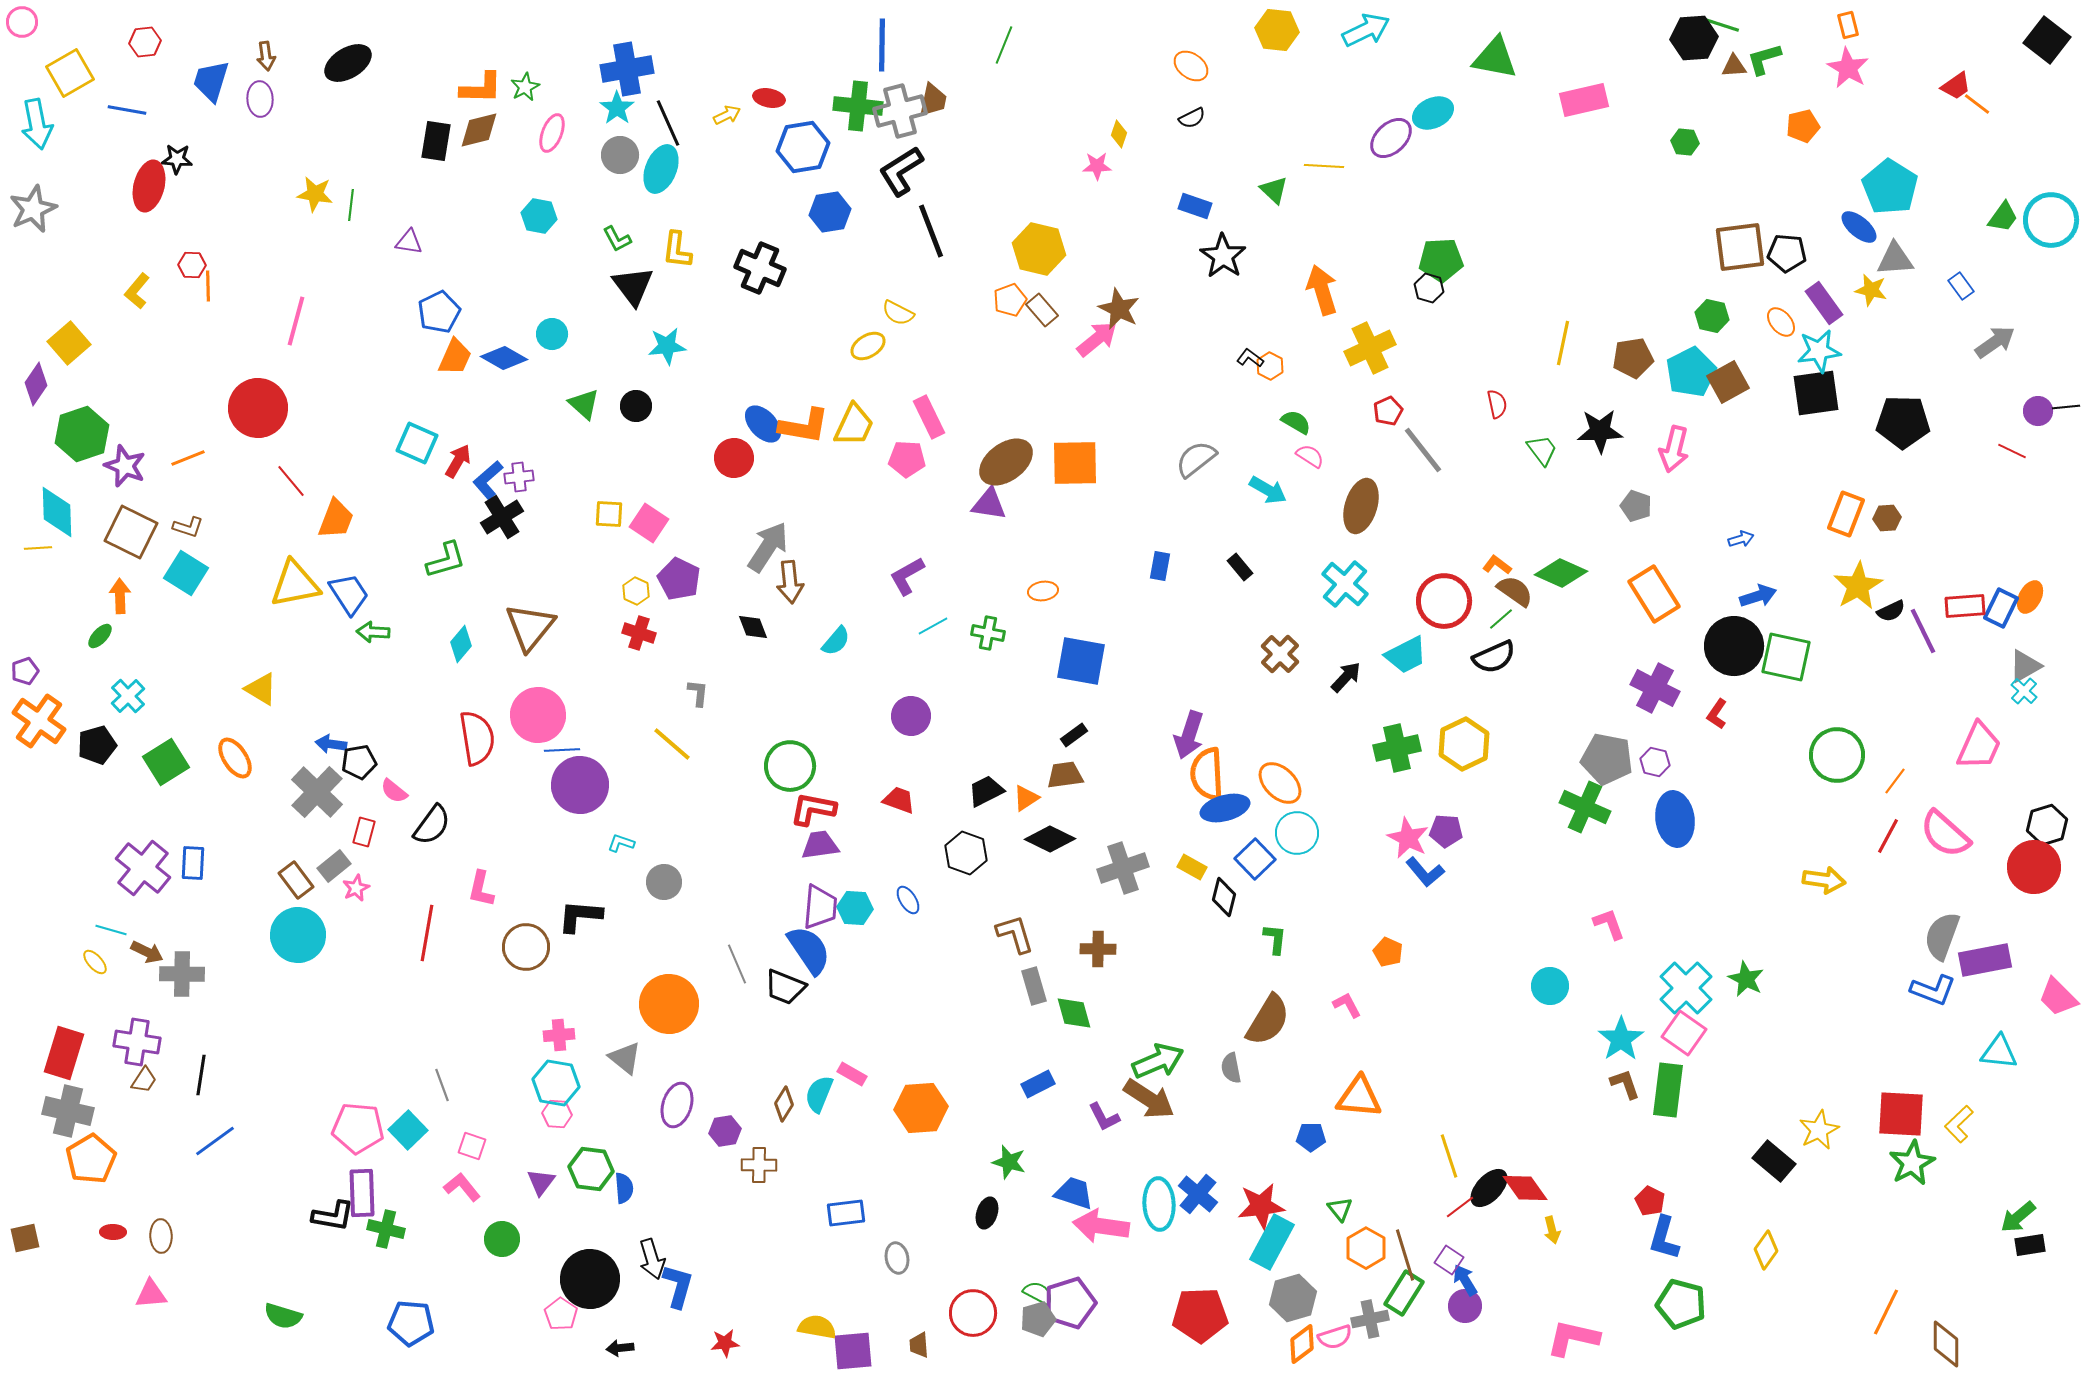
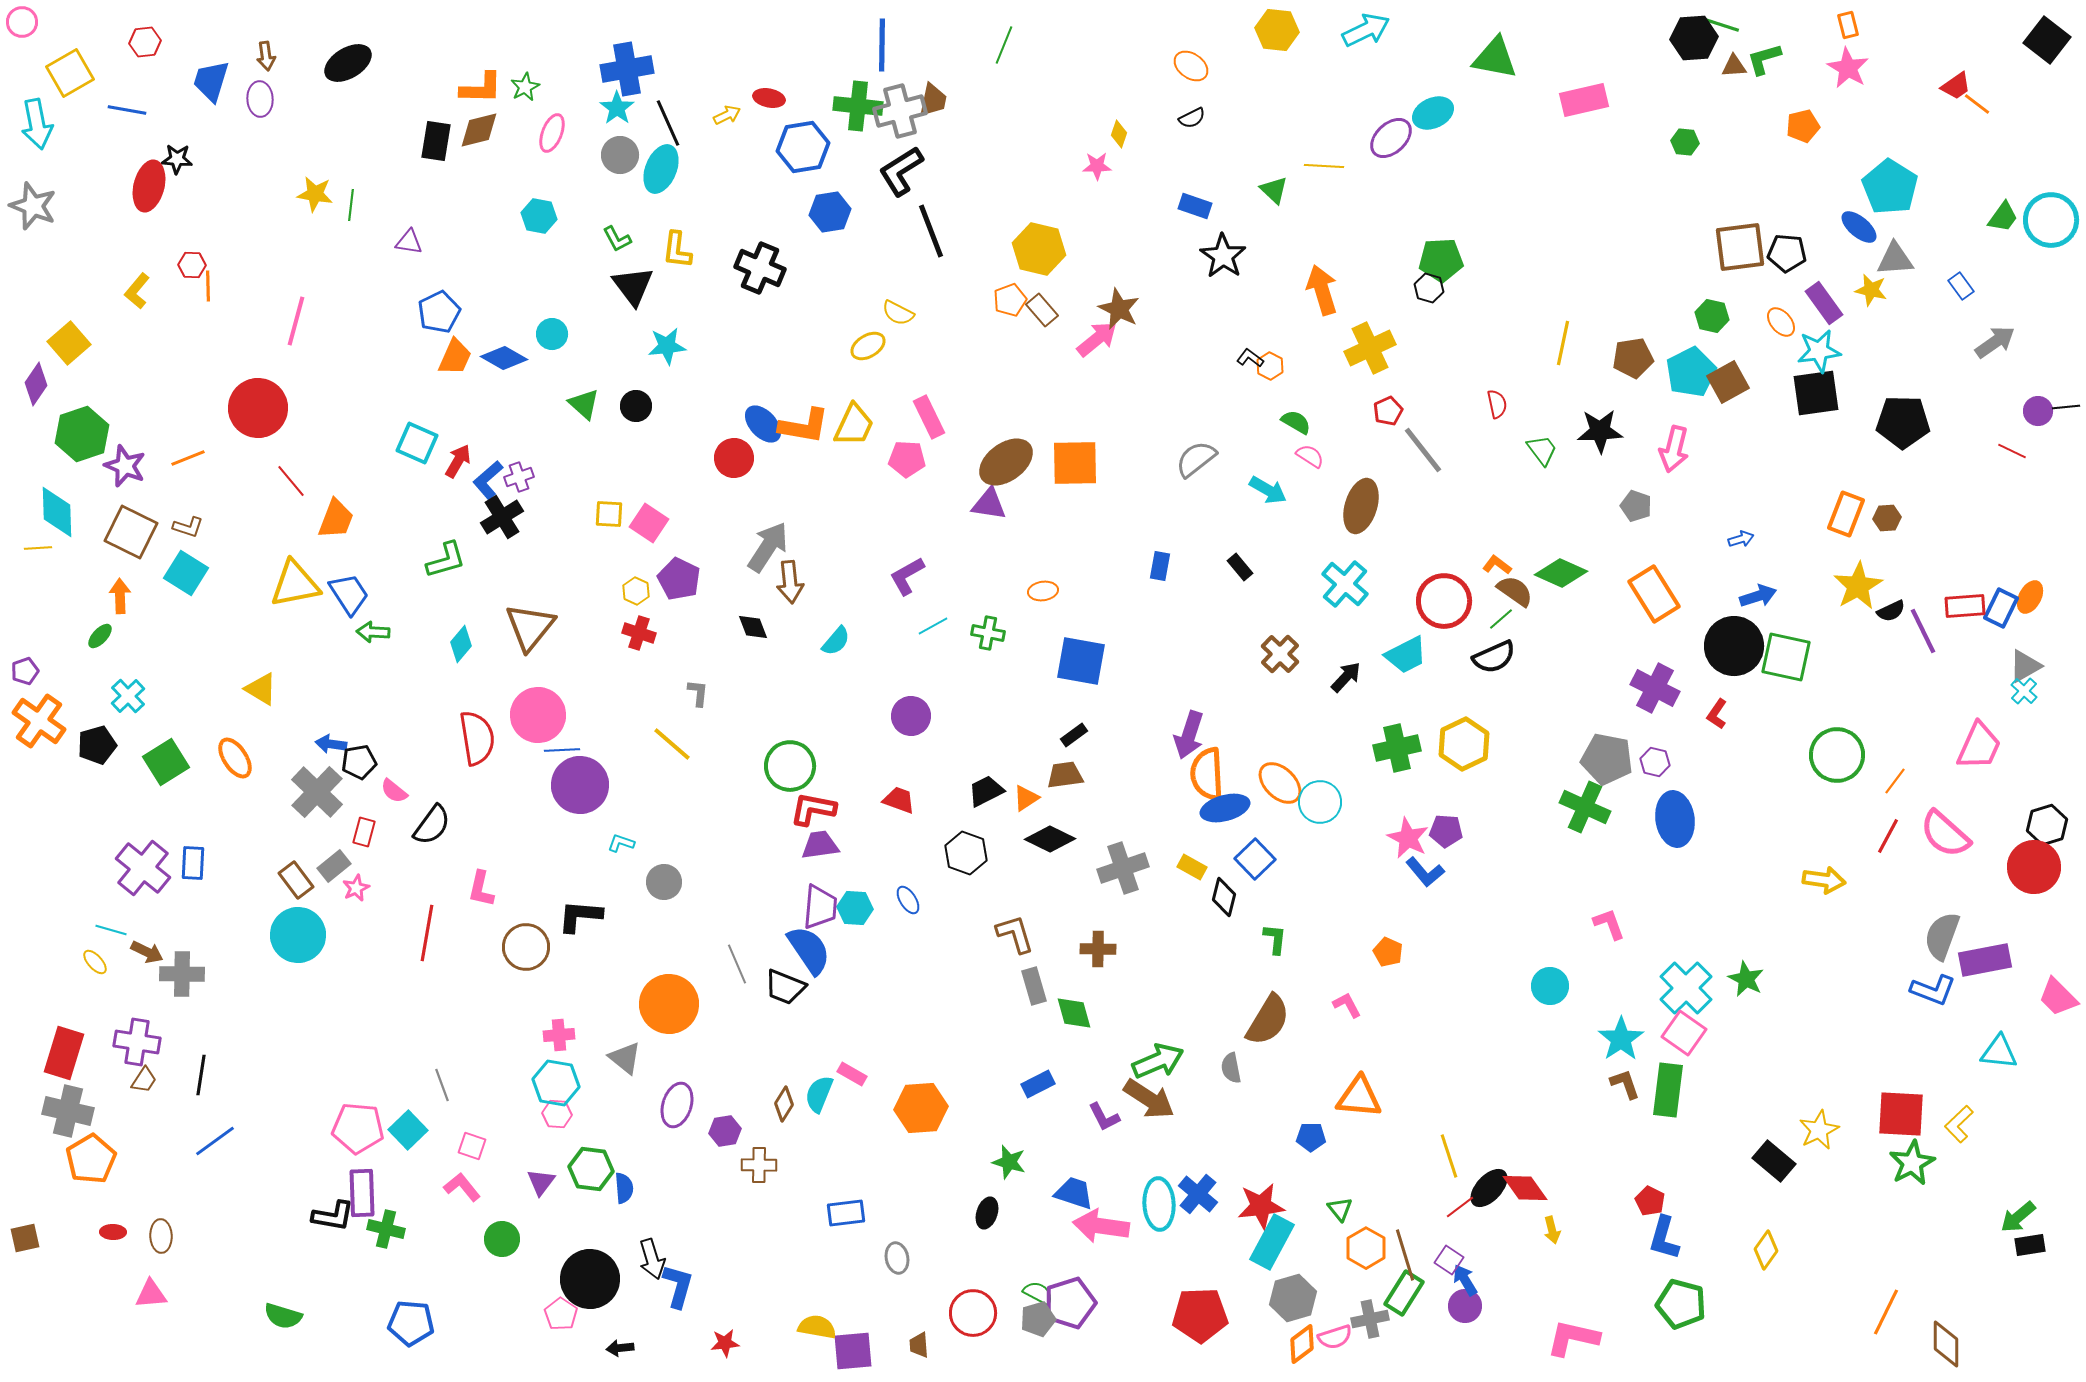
gray star at (33, 209): moved 3 px up; rotated 27 degrees counterclockwise
purple cross at (519, 477): rotated 12 degrees counterclockwise
cyan circle at (1297, 833): moved 23 px right, 31 px up
